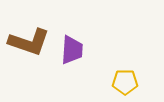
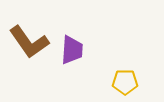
brown L-shape: rotated 36 degrees clockwise
